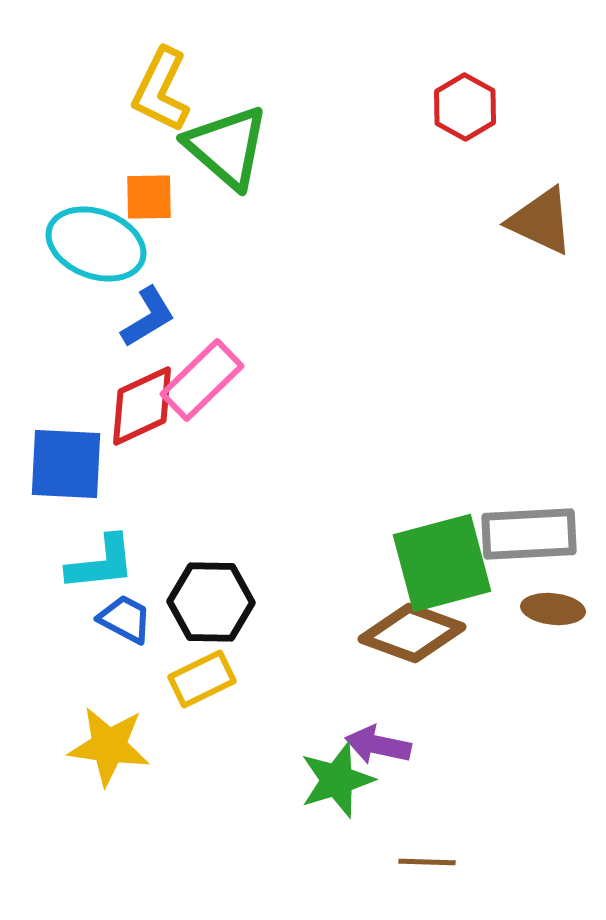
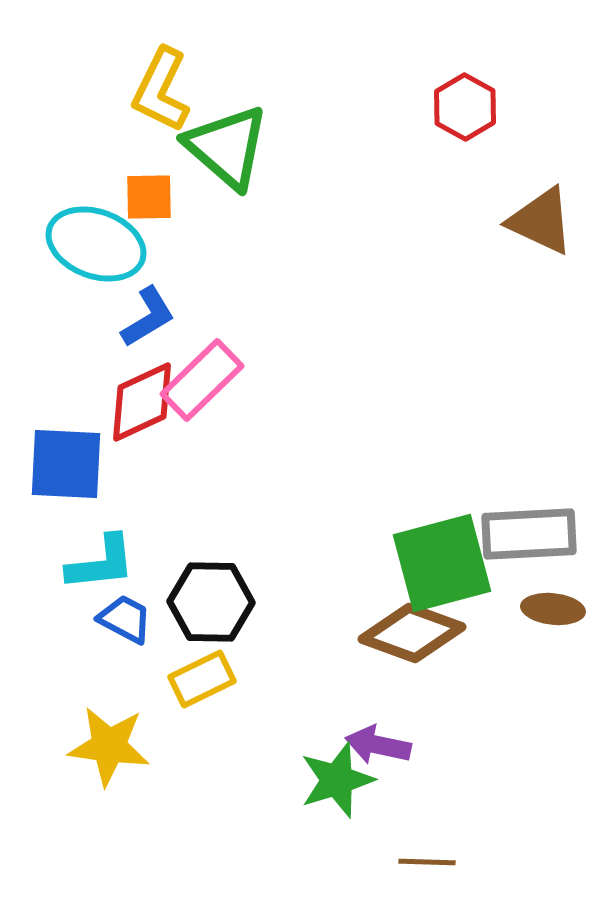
red diamond: moved 4 px up
